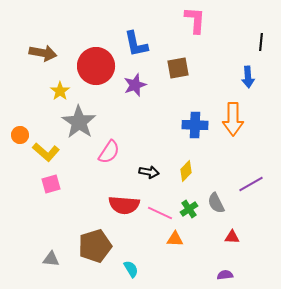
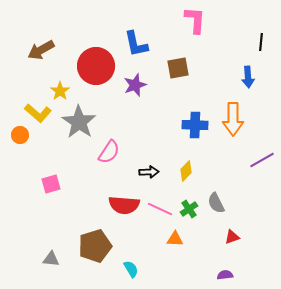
brown arrow: moved 2 px left, 3 px up; rotated 140 degrees clockwise
yellow L-shape: moved 8 px left, 39 px up
black arrow: rotated 12 degrees counterclockwise
purple line: moved 11 px right, 24 px up
pink line: moved 4 px up
red triangle: rotated 21 degrees counterclockwise
